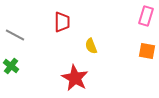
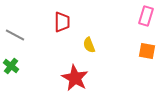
yellow semicircle: moved 2 px left, 1 px up
